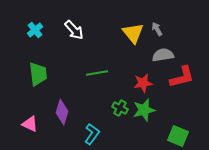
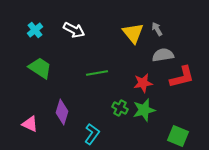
white arrow: rotated 20 degrees counterclockwise
green trapezoid: moved 2 px right, 6 px up; rotated 50 degrees counterclockwise
